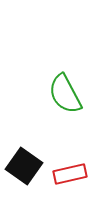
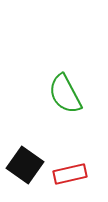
black square: moved 1 px right, 1 px up
